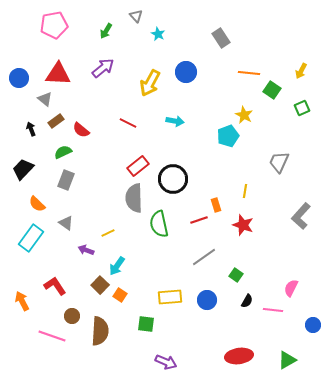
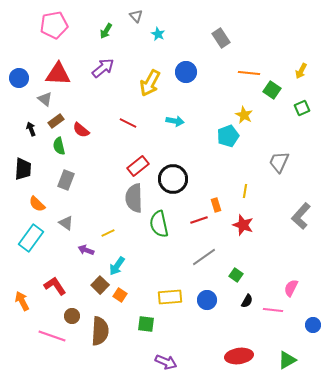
green semicircle at (63, 152): moved 4 px left, 6 px up; rotated 78 degrees counterclockwise
black trapezoid at (23, 169): rotated 140 degrees clockwise
